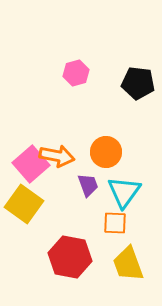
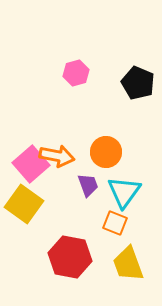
black pentagon: rotated 16 degrees clockwise
orange square: rotated 20 degrees clockwise
